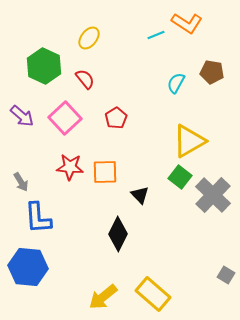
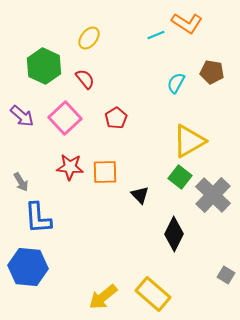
black diamond: moved 56 px right
